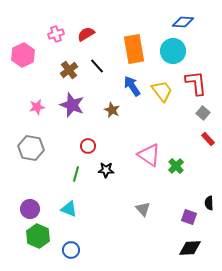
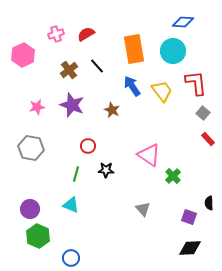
green cross: moved 3 px left, 10 px down
cyan triangle: moved 2 px right, 4 px up
blue circle: moved 8 px down
